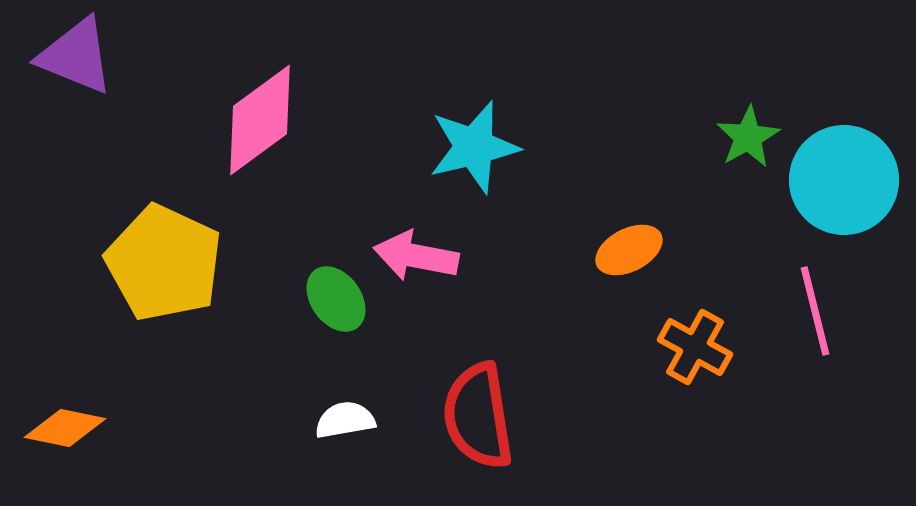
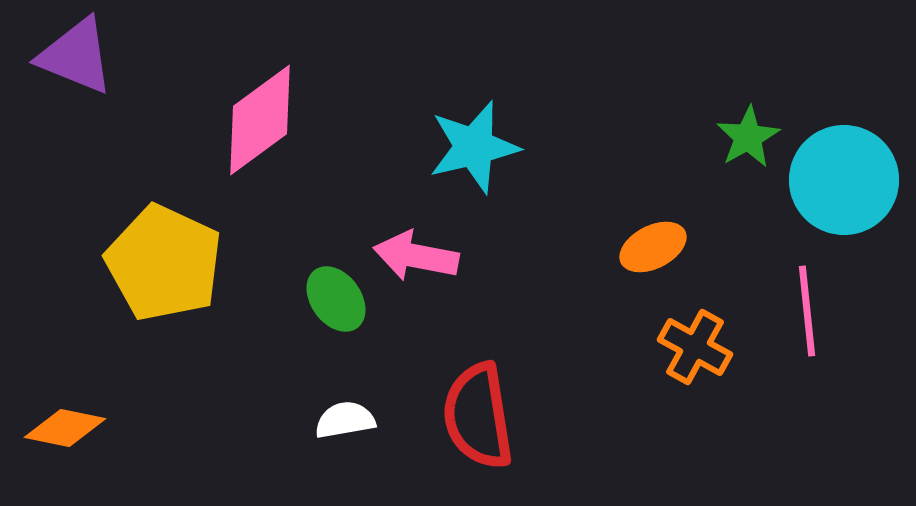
orange ellipse: moved 24 px right, 3 px up
pink line: moved 8 px left; rotated 8 degrees clockwise
